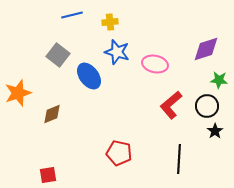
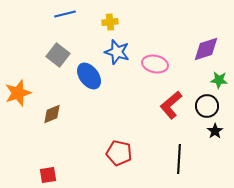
blue line: moved 7 px left, 1 px up
